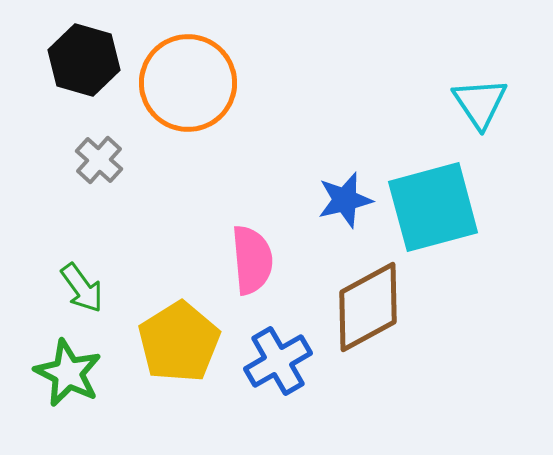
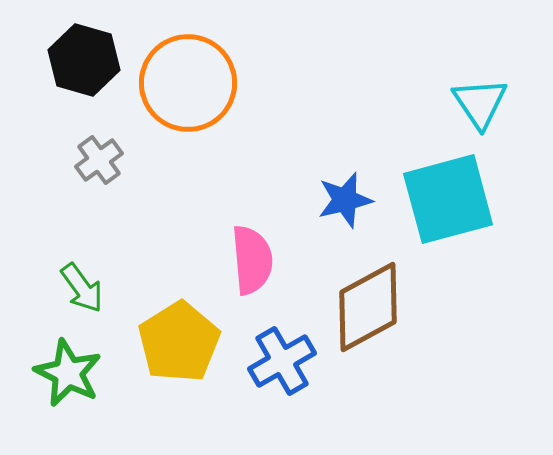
gray cross: rotated 12 degrees clockwise
cyan square: moved 15 px right, 8 px up
blue cross: moved 4 px right
